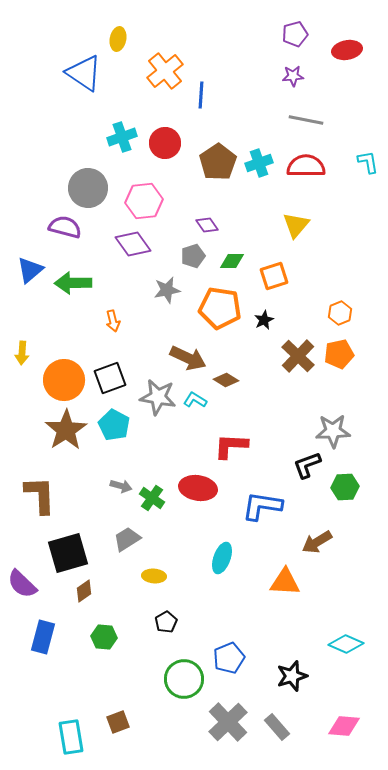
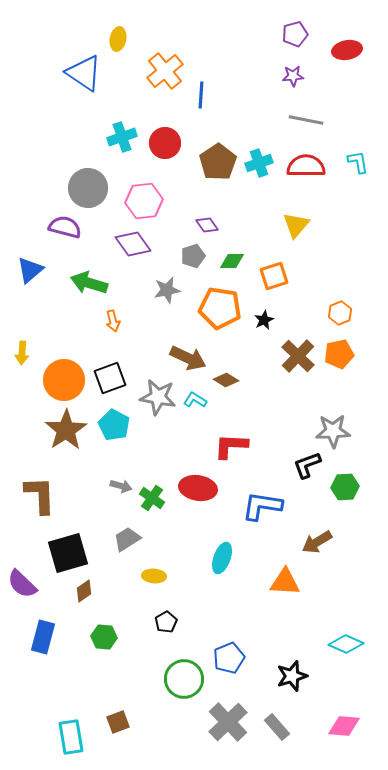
cyan L-shape at (368, 162): moved 10 px left
green arrow at (73, 283): moved 16 px right; rotated 18 degrees clockwise
